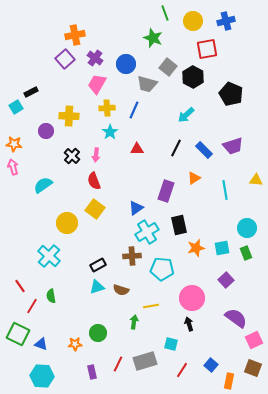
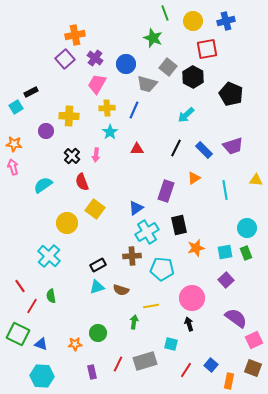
red semicircle at (94, 181): moved 12 px left, 1 px down
cyan square at (222, 248): moved 3 px right, 4 px down
red line at (182, 370): moved 4 px right
